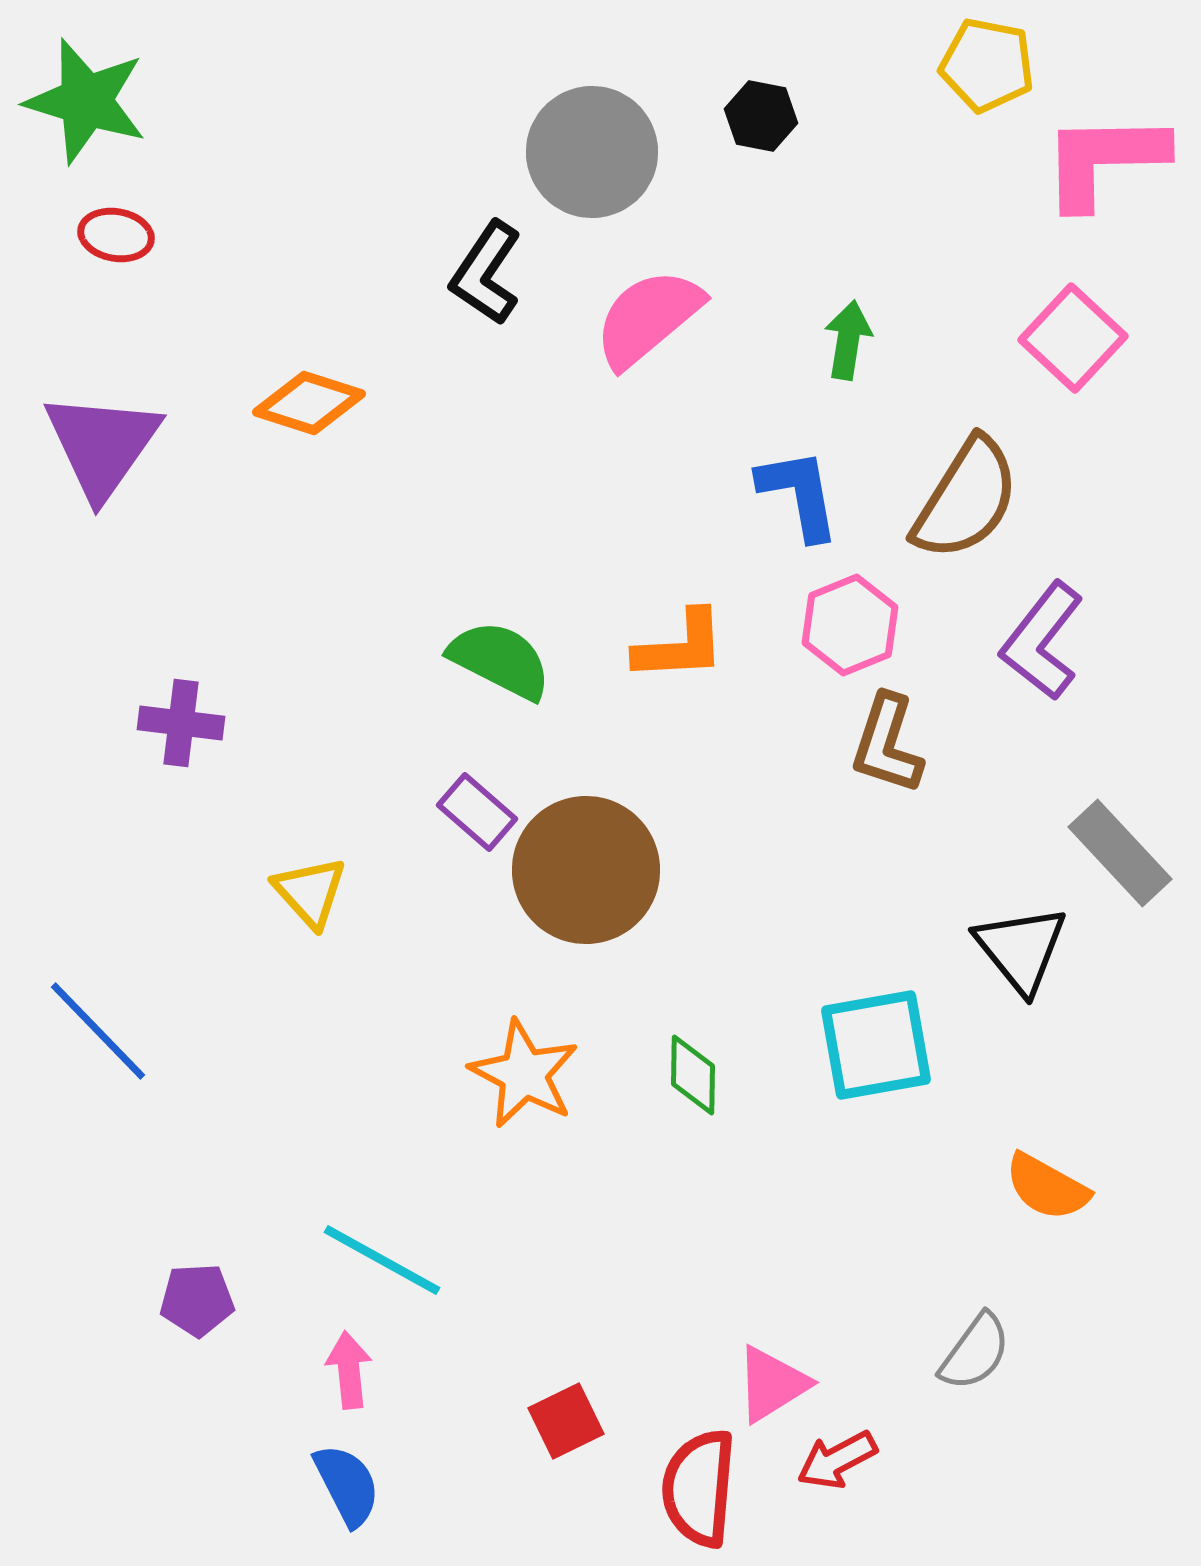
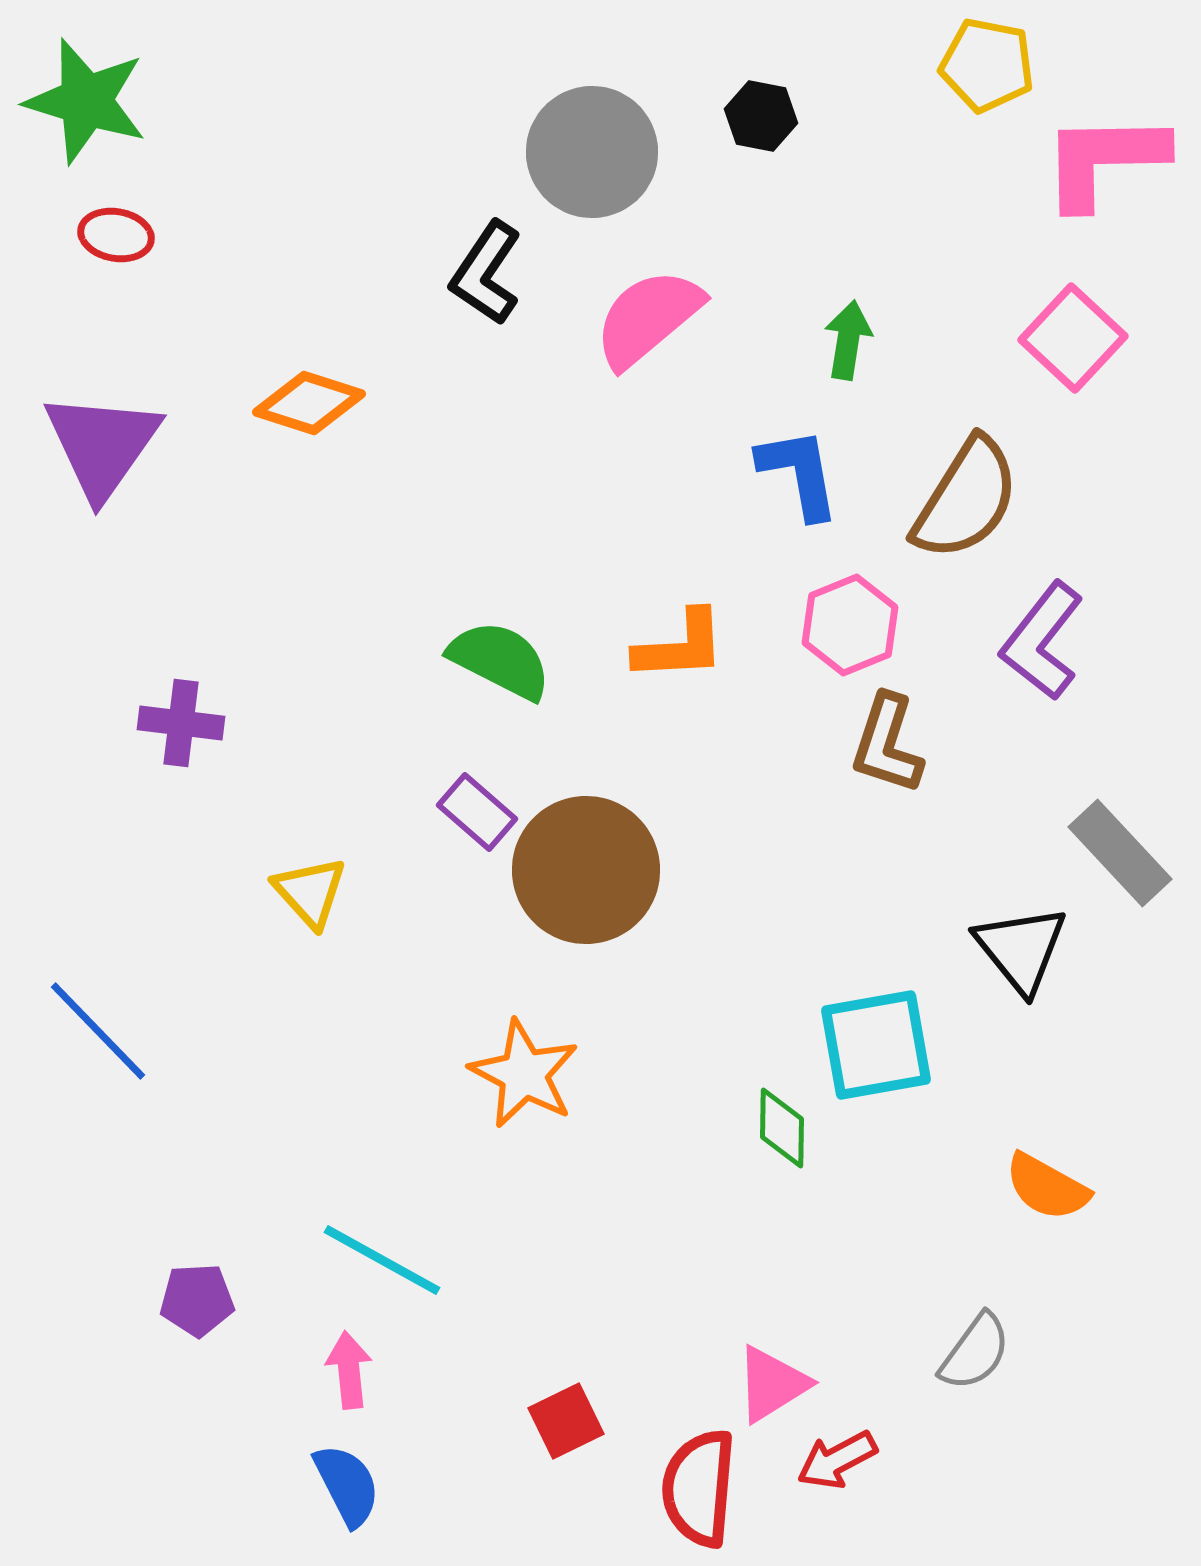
blue L-shape: moved 21 px up
green diamond: moved 89 px right, 53 px down
